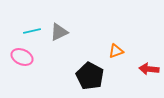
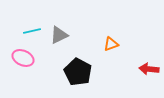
gray triangle: moved 3 px down
orange triangle: moved 5 px left, 7 px up
pink ellipse: moved 1 px right, 1 px down
black pentagon: moved 12 px left, 4 px up
